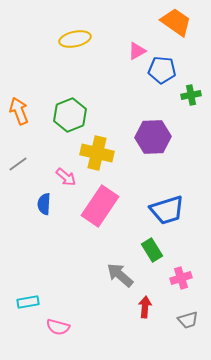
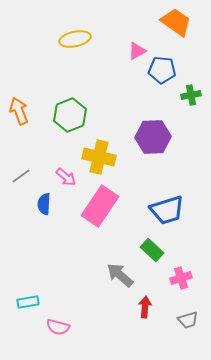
yellow cross: moved 2 px right, 4 px down
gray line: moved 3 px right, 12 px down
green rectangle: rotated 15 degrees counterclockwise
